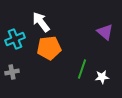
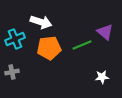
white arrow: rotated 145 degrees clockwise
green line: moved 24 px up; rotated 48 degrees clockwise
